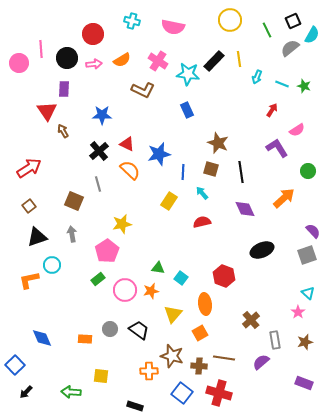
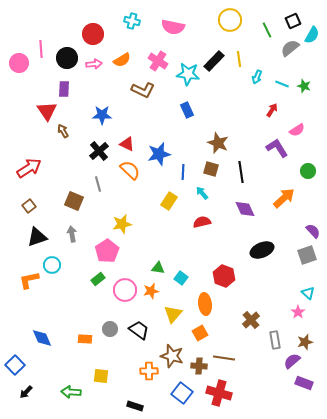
purple semicircle at (261, 362): moved 31 px right, 1 px up
